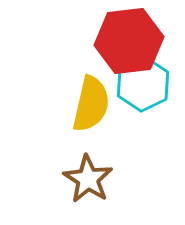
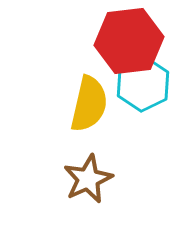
yellow semicircle: moved 2 px left
brown star: rotated 15 degrees clockwise
